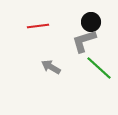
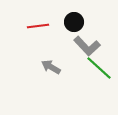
black circle: moved 17 px left
gray L-shape: moved 3 px right, 5 px down; rotated 116 degrees counterclockwise
